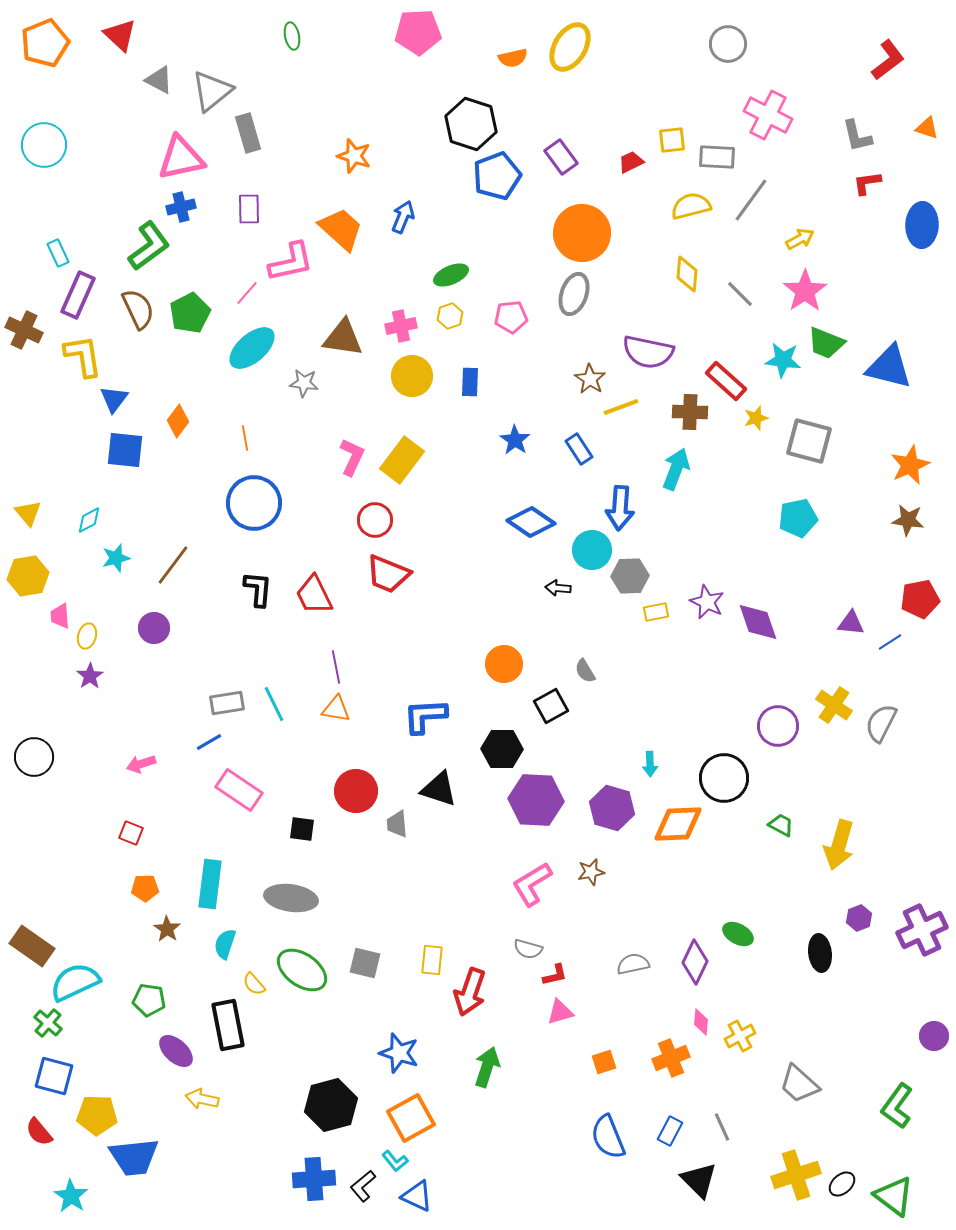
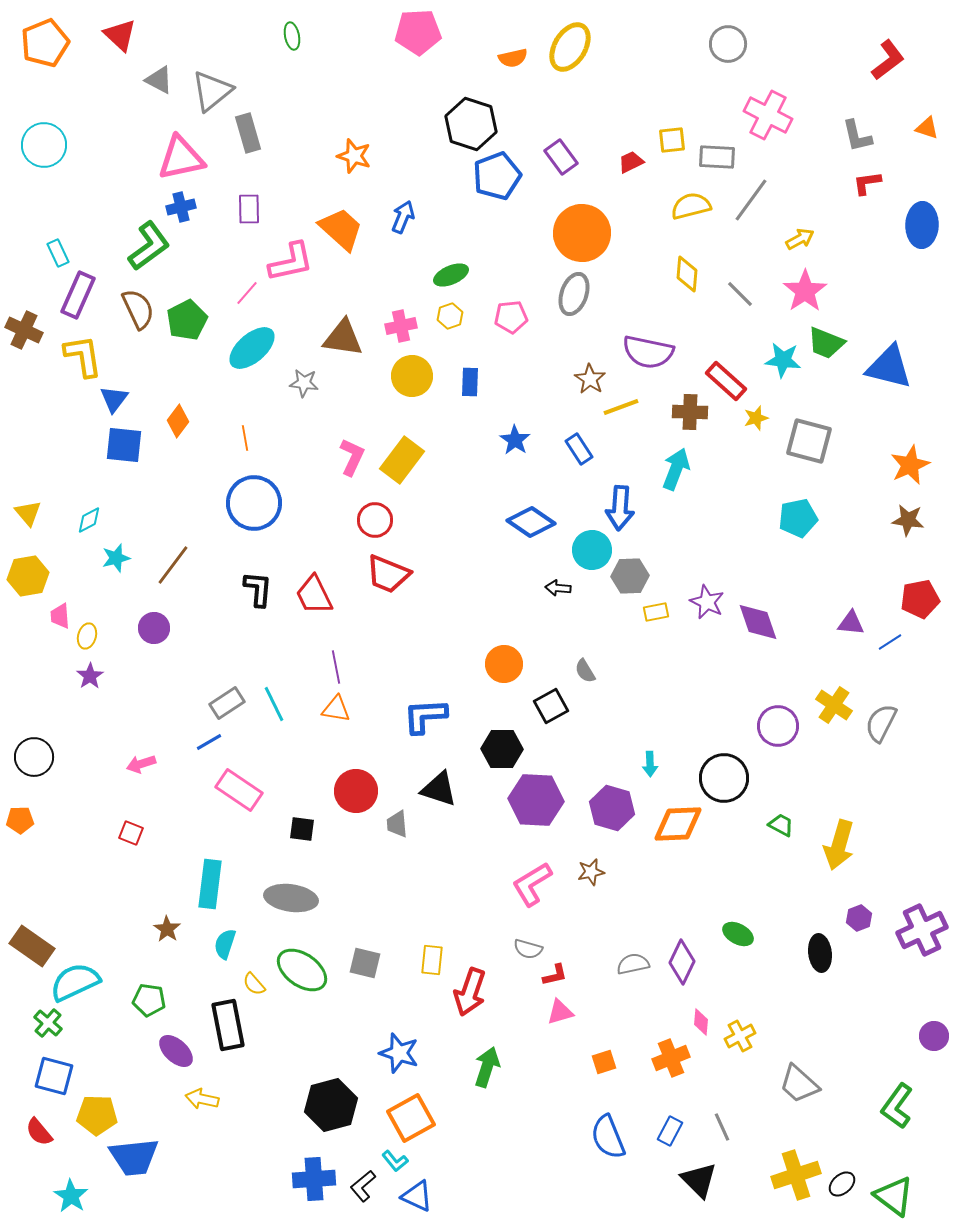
green pentagon at (190, 313): moved 3 px left, 7 px down
blue square at (125, 450): moved 1 px left, 5 px up
gray rectangle at (227, 703): rotated 24 degrees counterclockwise
orange pentagon at (145, 888): moved 125 px left, 68 px up
purple diamond at (695, 962): moved 13 px left
